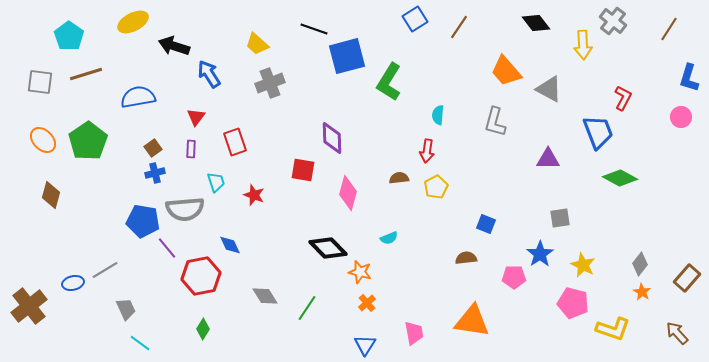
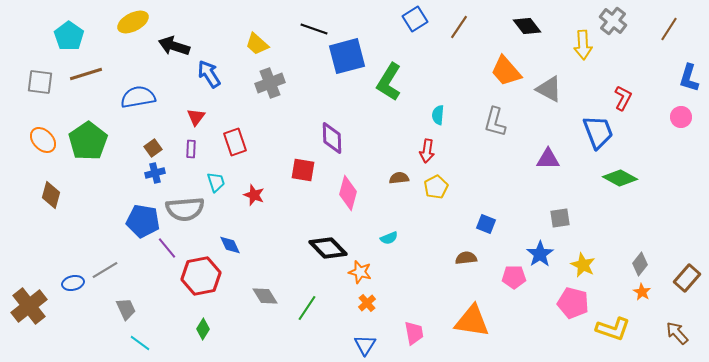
black diamond at (536, 23): moved 9 px left, 3 px down
